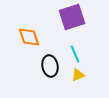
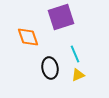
purple square: moved 11 px left
orange diamond: moved 1 px left
black ellipse: moved 2 px down
